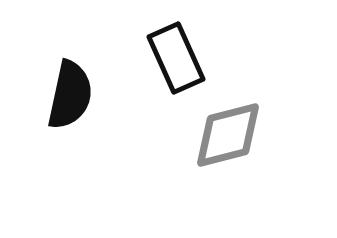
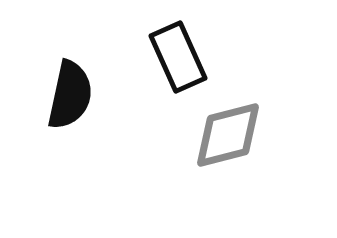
black rectangle: moved 2 px right, 1 px up
